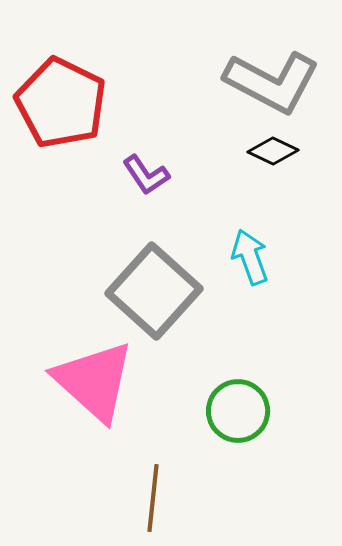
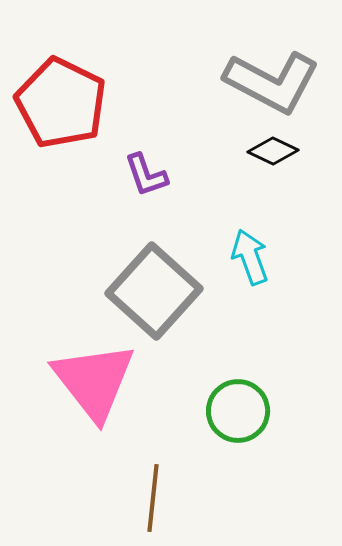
purple L-shape: rotated 15 degrees clockwise
pink triangle: rotated 10 degrees clockwise
